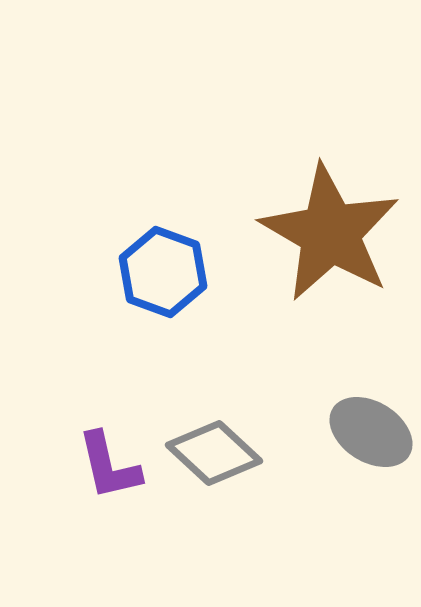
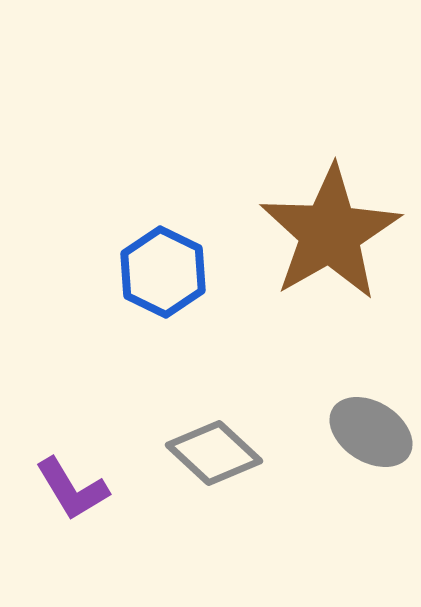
brown star: rotated 12 degrees clockwise
blue hexagon: rotated 6 degrees clockwise
purple L-shape: moved 37 px left, 23 px down; rotated 18 degrees counterclockwise
